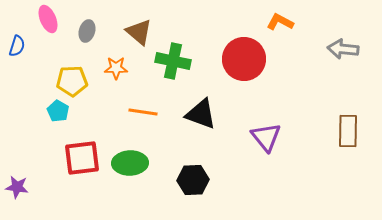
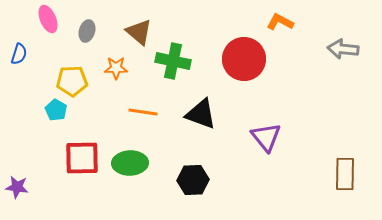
blue semicircle: moved 2 px right, 8 px down
cyan pentagon: moved 2 px left, 1 px up
brown rectangle: moved 3 px left, 43 px down
red square: rotated 6 degrees clockwise
